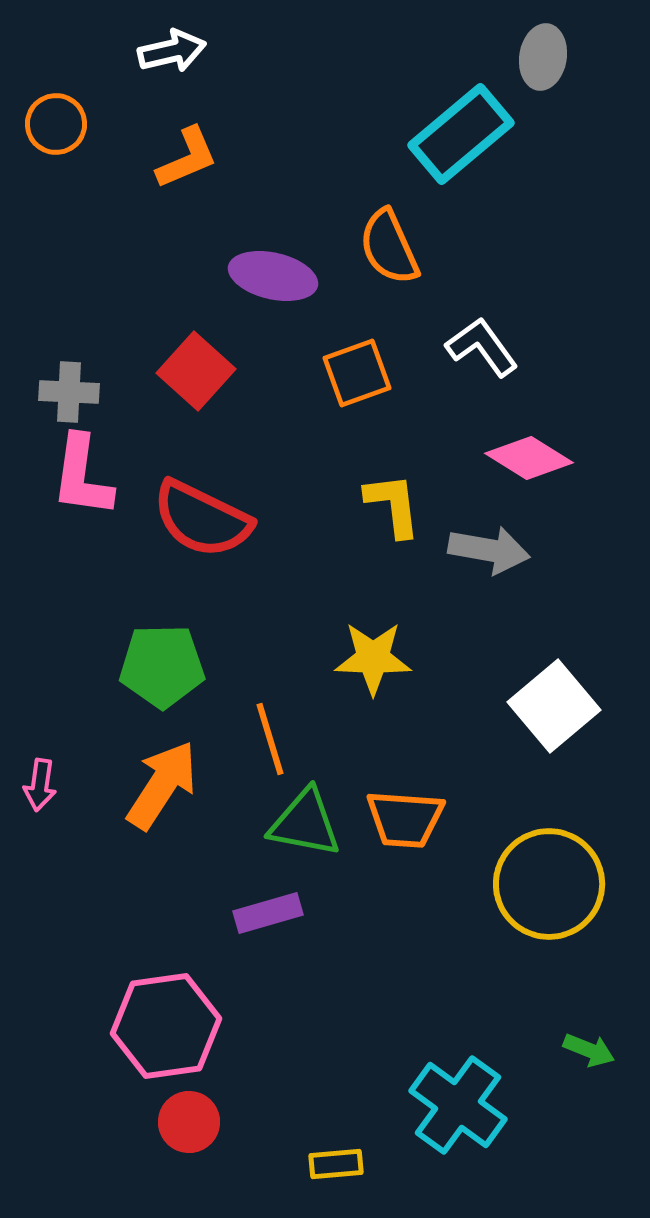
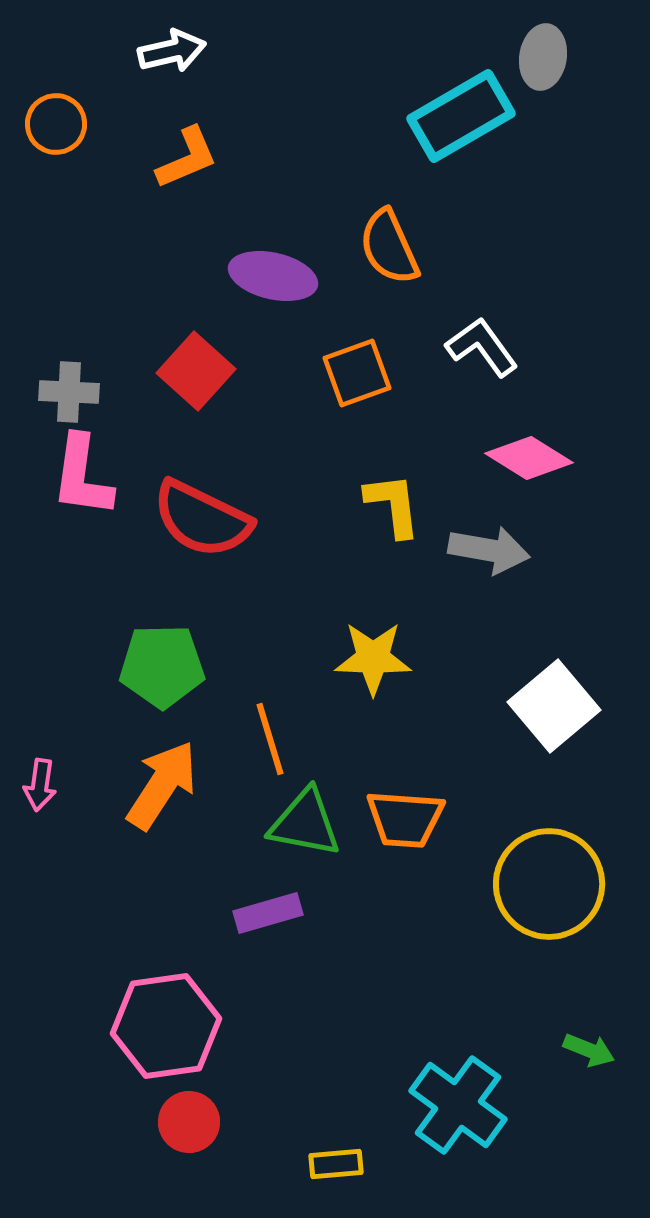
cyan rectangle: moved 18 px up; rotated 10 degrees clockwise
